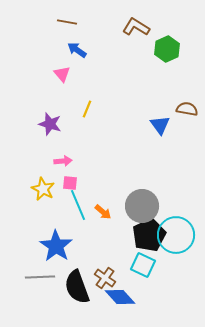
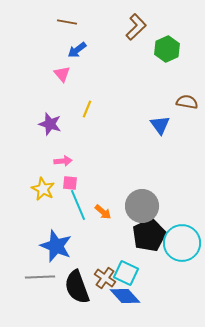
brown L-shape: rotated 104 degrees clockwise
blue arrow: rotated 72 degrees counterclockwise
brown semicircle: moved 7 px up
cyan circle: moved 6 px right, 8 px down
blue star: rotated 12 degrees counterclockwise
cyan square: moved 17 px left, 8 px down
blue diamond: moved 5 px right, 1 px up
